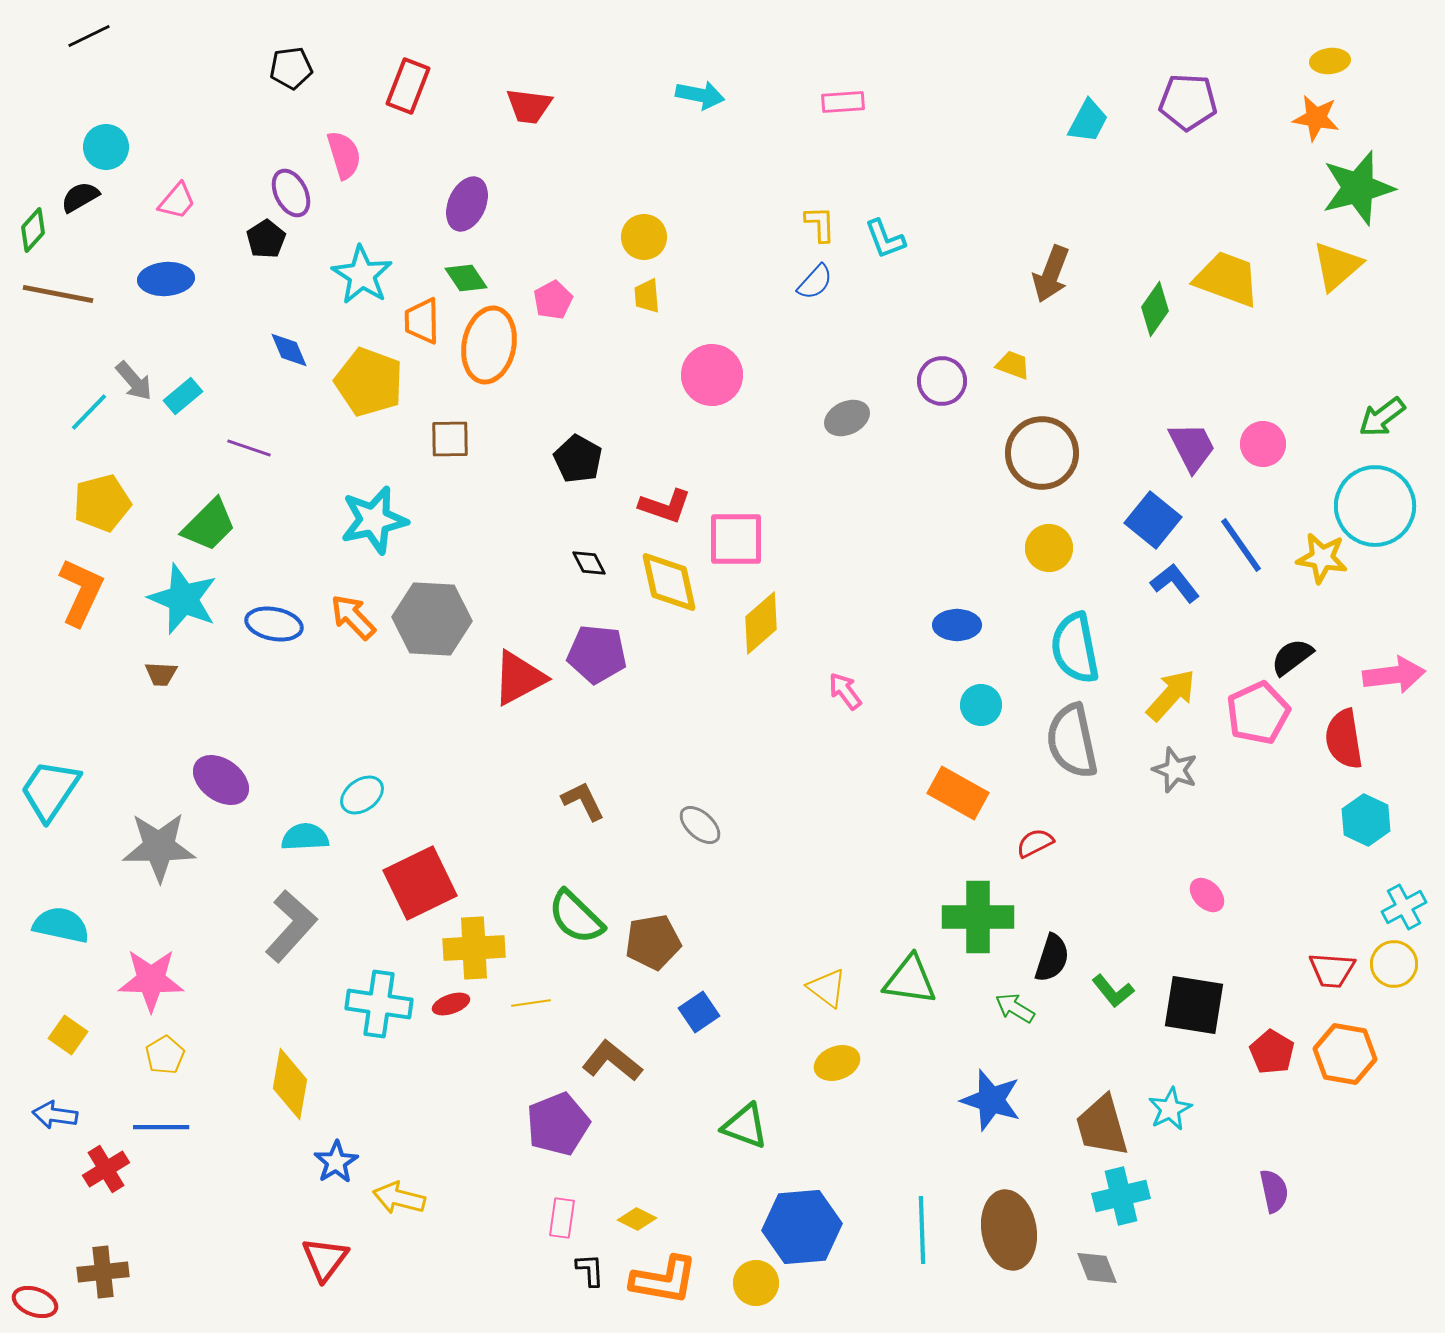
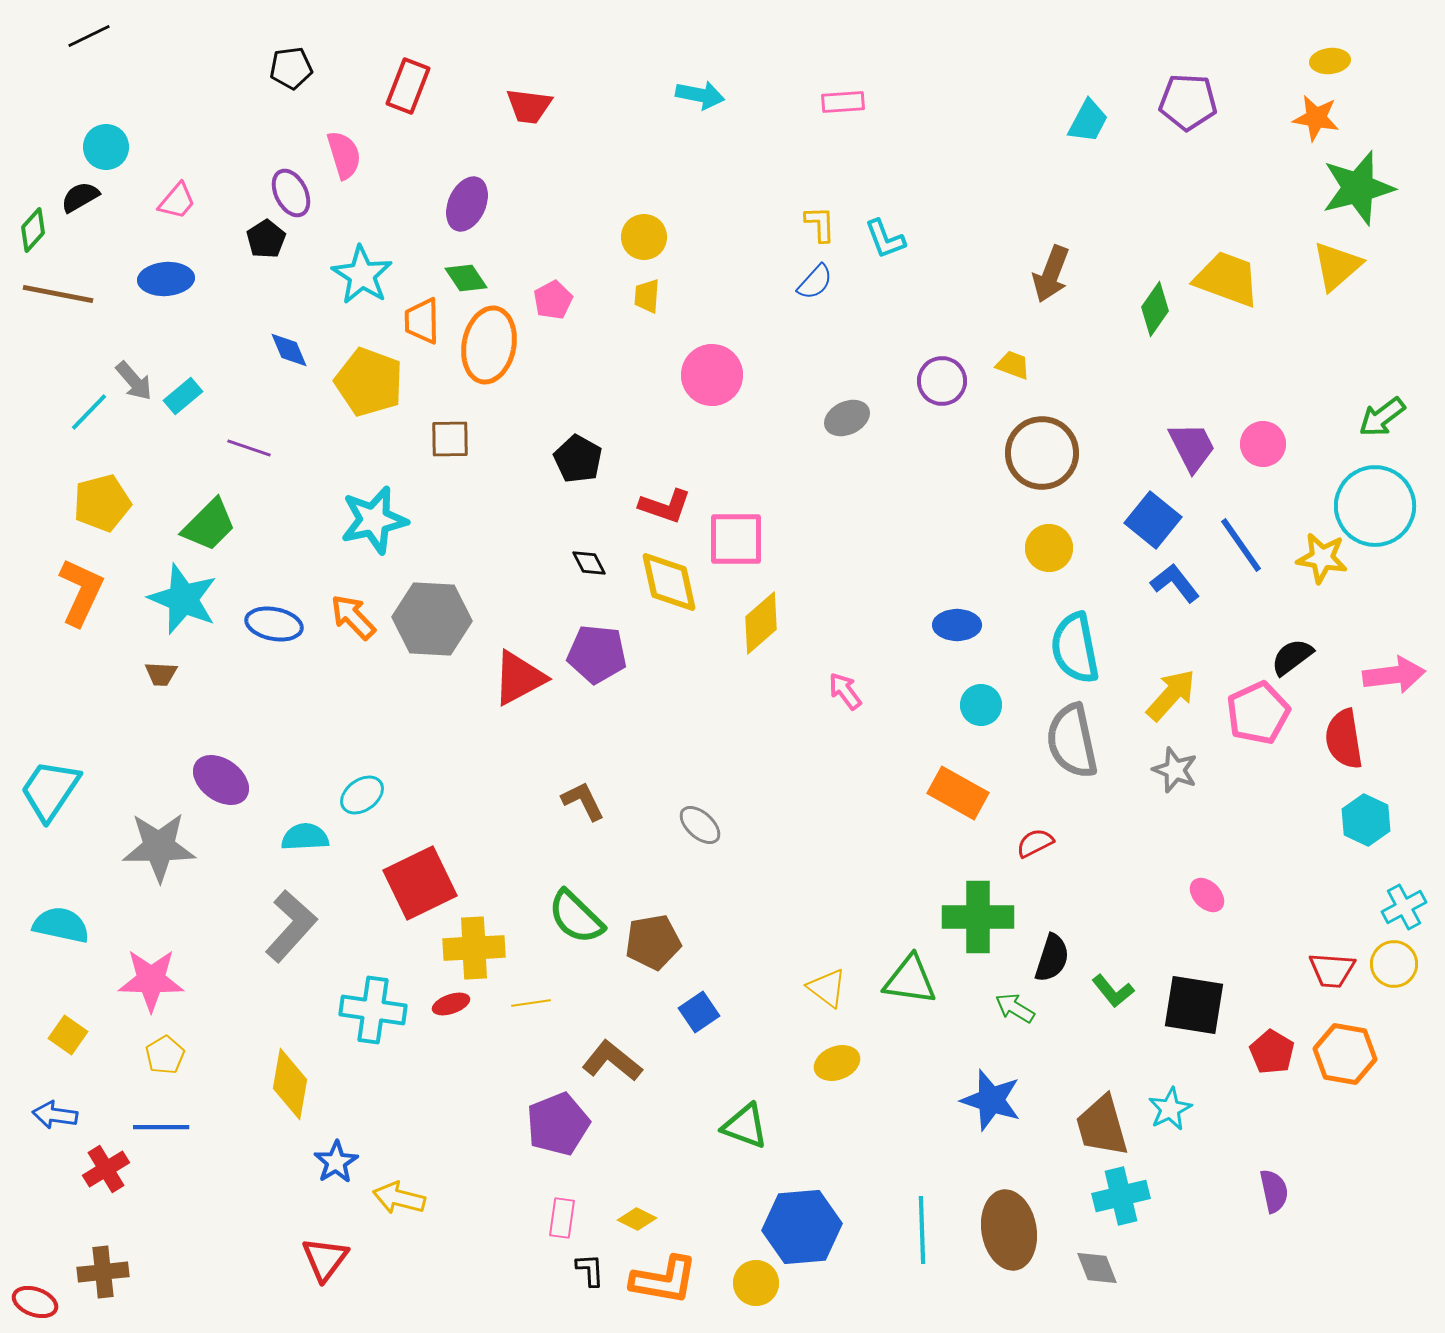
yellow trapezoid at (647, 296): rotated 9 degrees clockwise
cyan cross at (379, 1004): moved 6 px left, 6 px down
